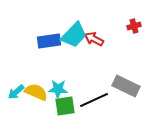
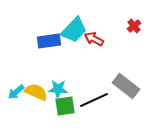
red cross: rotated 24 degrees counterclockwise
cyan trapezoid: moved 5 px up
gray rectangle: rotated 12 degrees clockwise
